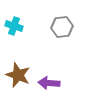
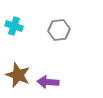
gray hexagon: moved 3 px left, 3 px down
purple arrow: moved 1 px left, 1 px up
